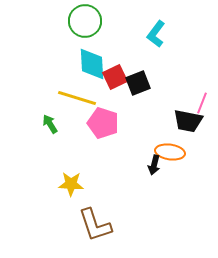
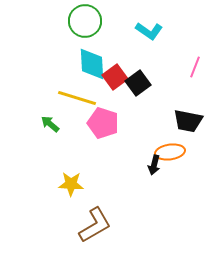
cyan L-shape: moved 7 px left, 3 px up; rotated 92 degrees counterclockwise
red square: rotated 10 degrees counterclockwise
black square: rotated 15 degrees counterclockwise
pink line: moved 7 px left, 36 px up
green arrow: rotated 18 degrees counterclockwise
orange ellipse: rotated 16 degrees counterclockwise
brown L-shape: rotated 102 degrees counterclockwise
